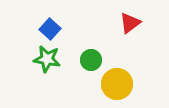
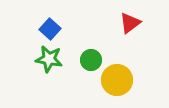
green star: moved 2 px right
yellow circle: moved 4 px up
